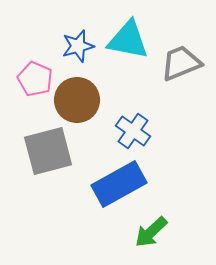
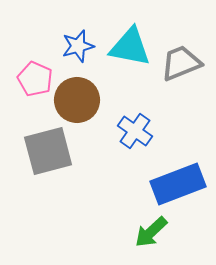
cyan triangle: moved 2 px right, 7 px down
blue cross: moved 2 px right
blue rectangle: moved 59 px right; rotated 8 degrees clockwise
